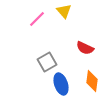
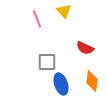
pink line: rotated 66 degrees counterclockwise
gray square: rotated 30 degrees clockwise
